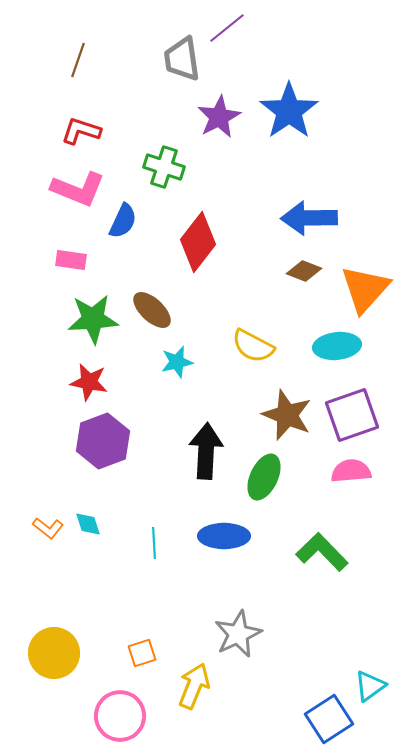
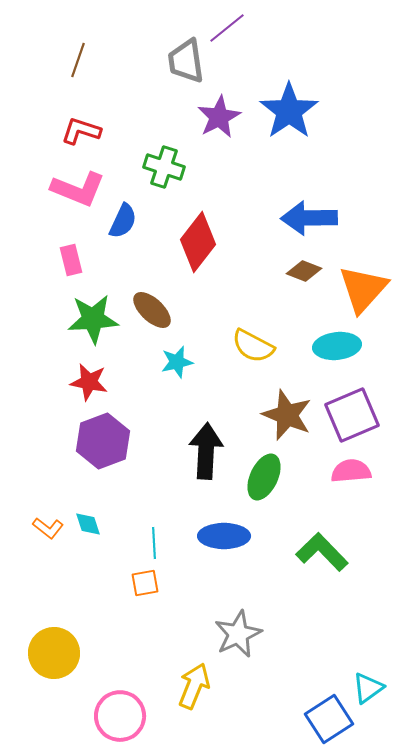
gray trapezoid: moved 4 px right, 2 px down
pink rectangle: rotated 68 degrees clockwise
orange triangle: moved 2 px left
purple square: rotated 4 degrees counterclockwise
orange square: moved 3 px right, 70 px up; rotated 8 degrees clockwise
cyan triangle: moved 2 px left, 2 px down
